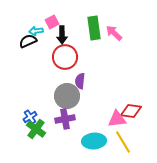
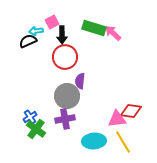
green rectangle: rotated 65 degrees counterclockwise
pink arrow: moved 1 px left
